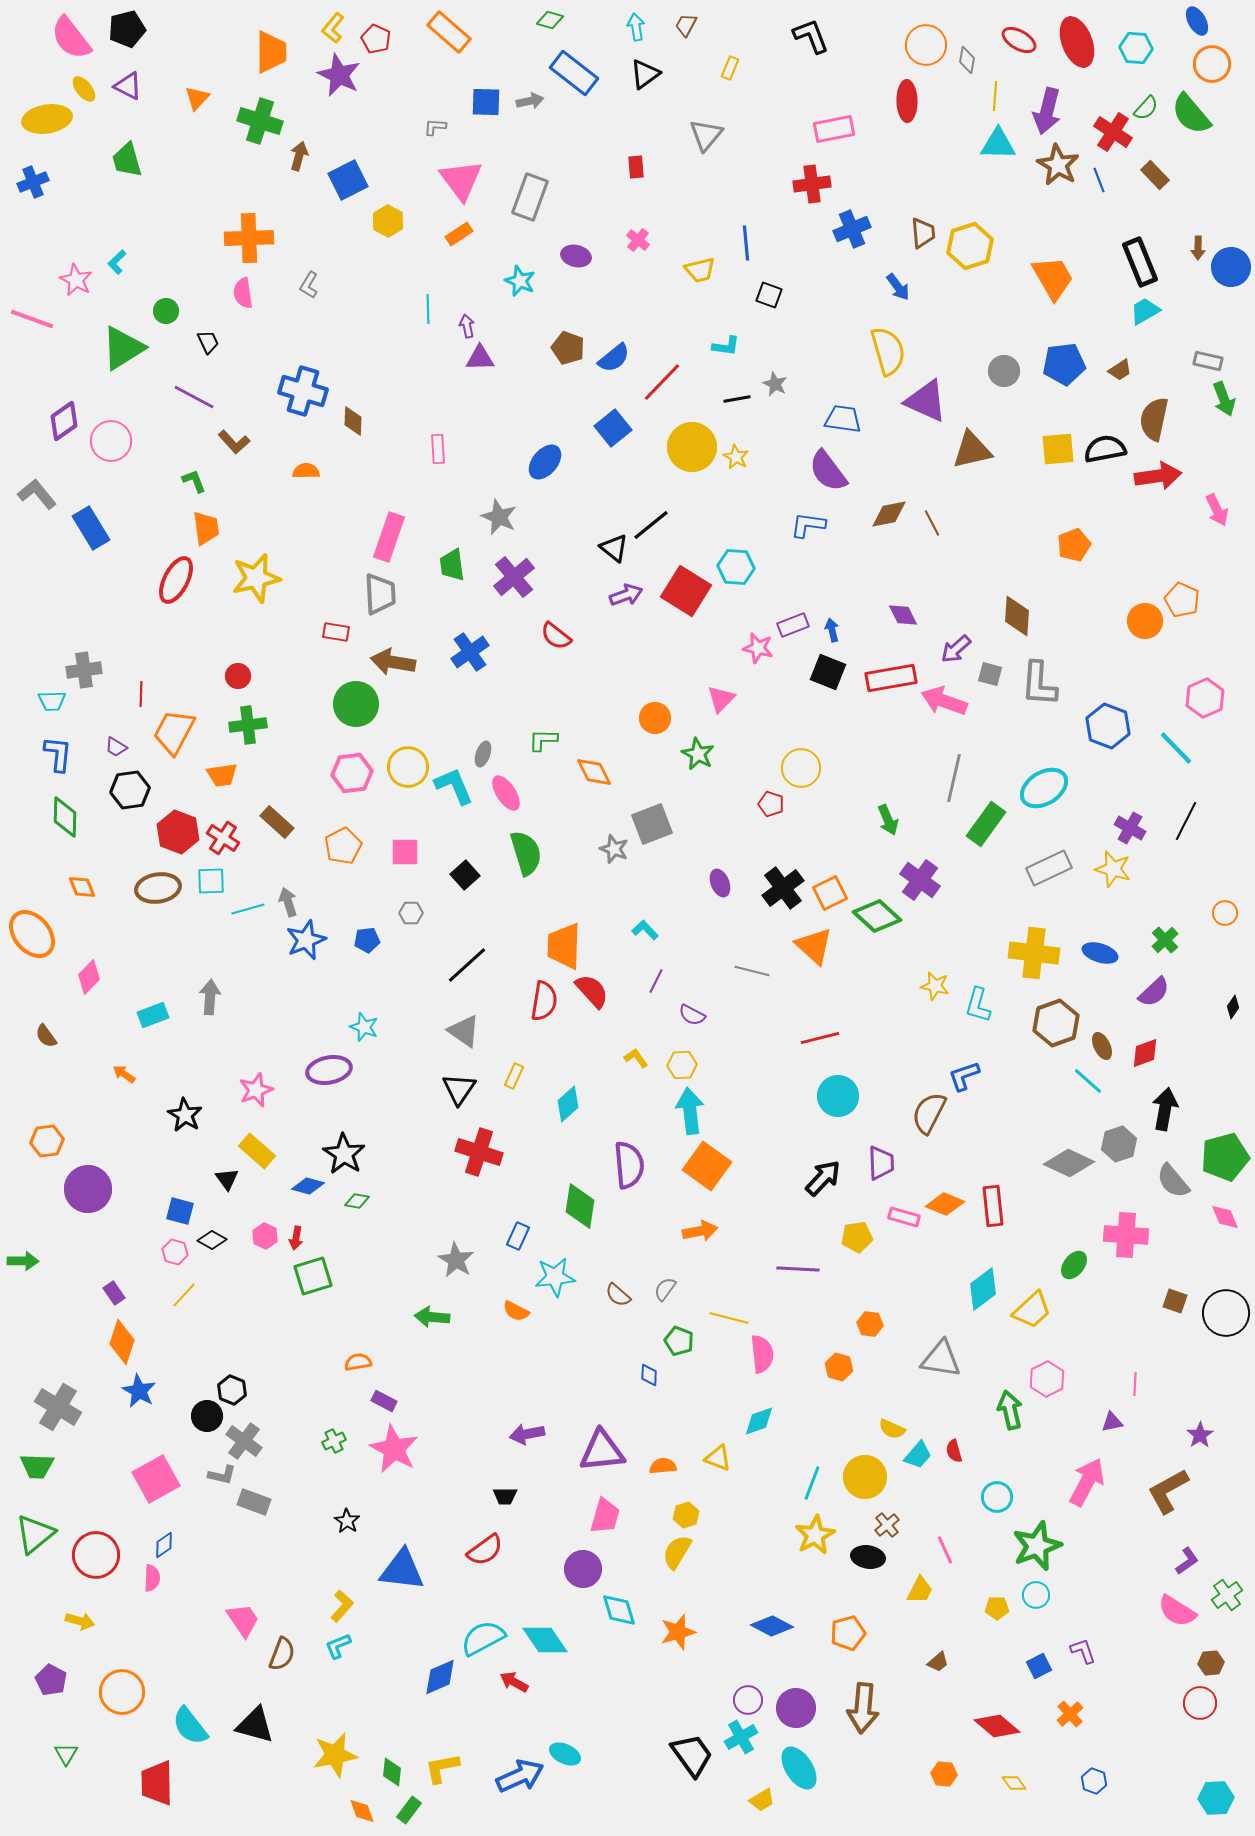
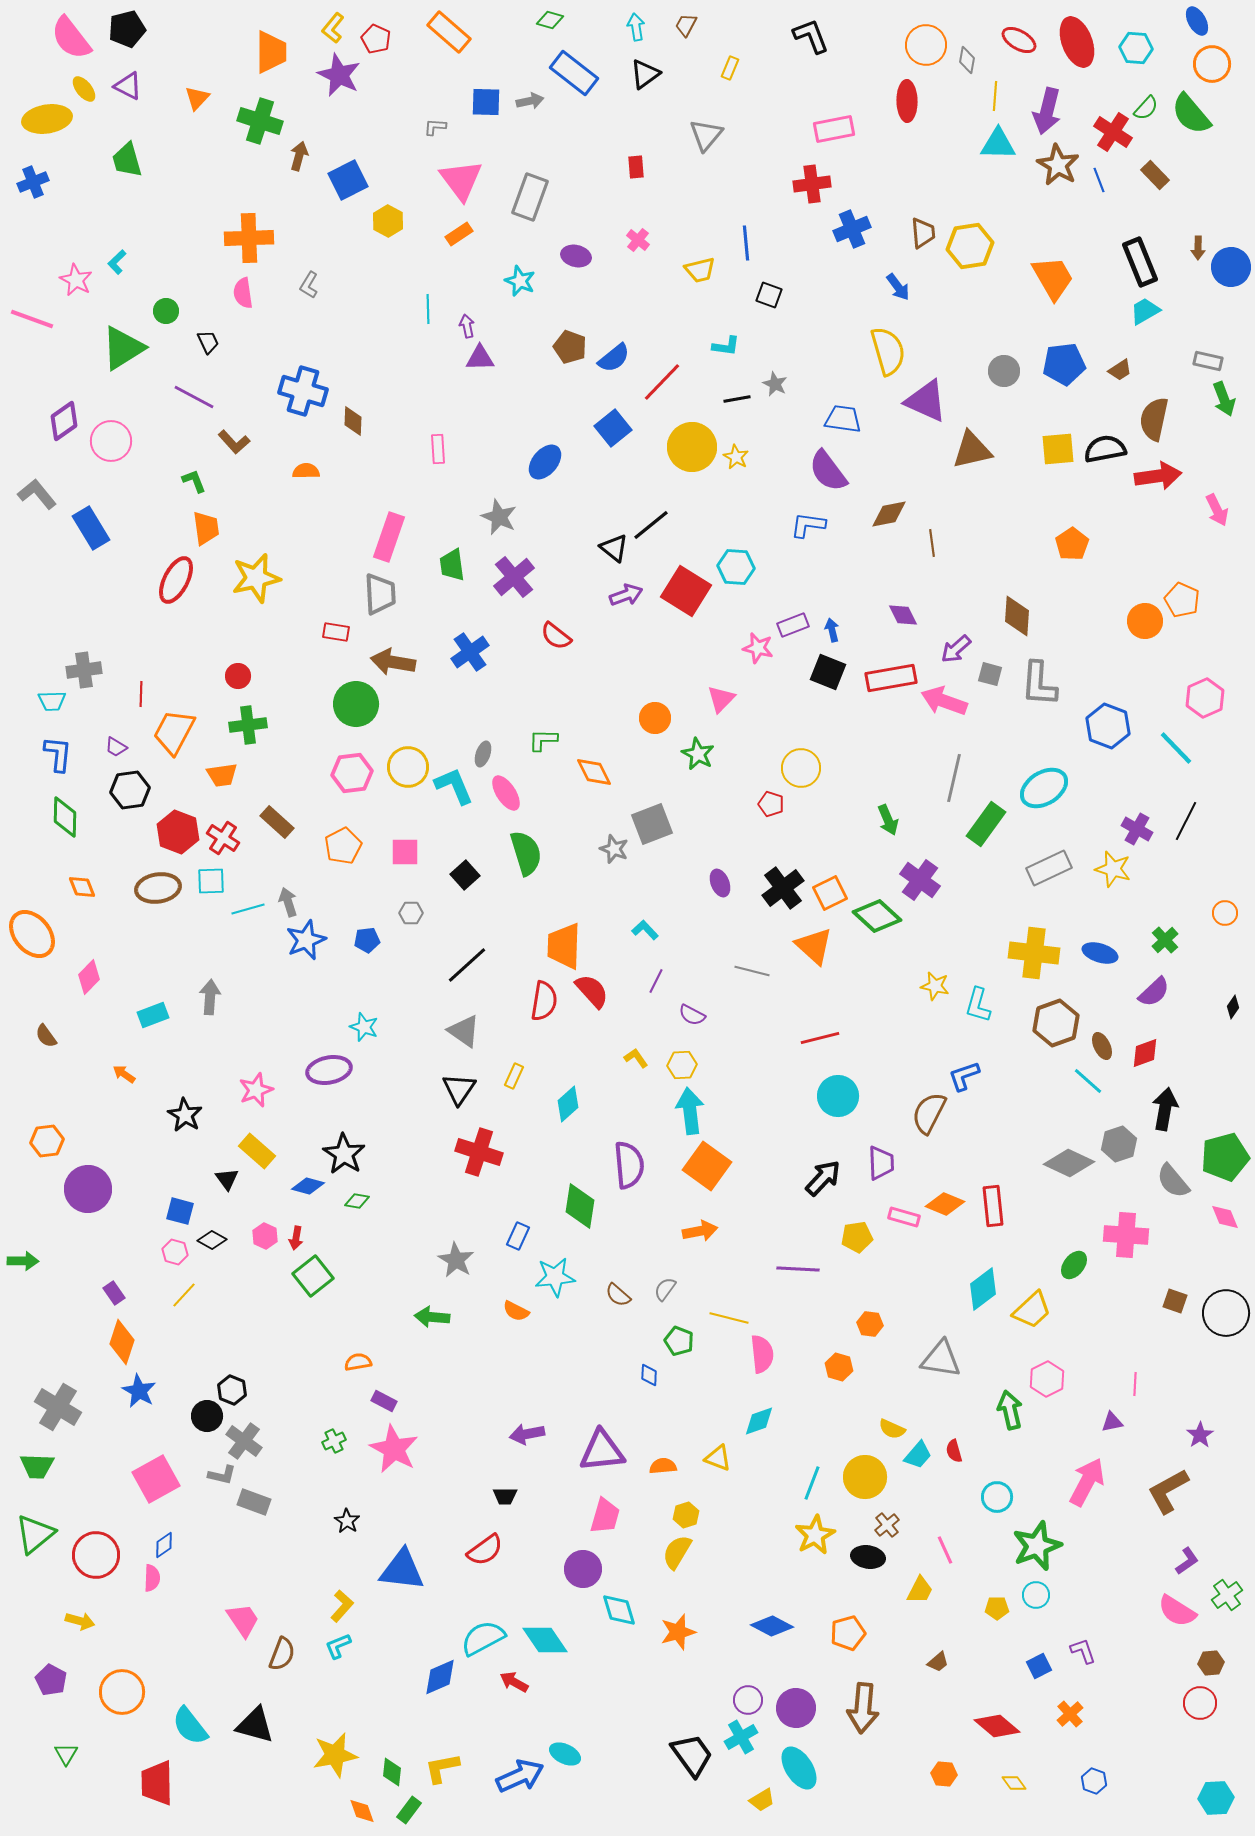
yellow hexagon at (970, 246): rotated 9 degrees clockwise
brown pentagon at (568, 348): moved 2 px right, 1 px up
brown line at (932, 523): moved 20 px down; rotated 20 degrees clockwise
orange pentagon at (1074, 545): moved 2 px left, 1 px up; rotated 12 degrees counterclockwise
purple cross at (1130, 828): moved 7 px right, 1 px down
green square at (313, 1276): rotated 21 degrees counterclockwise
